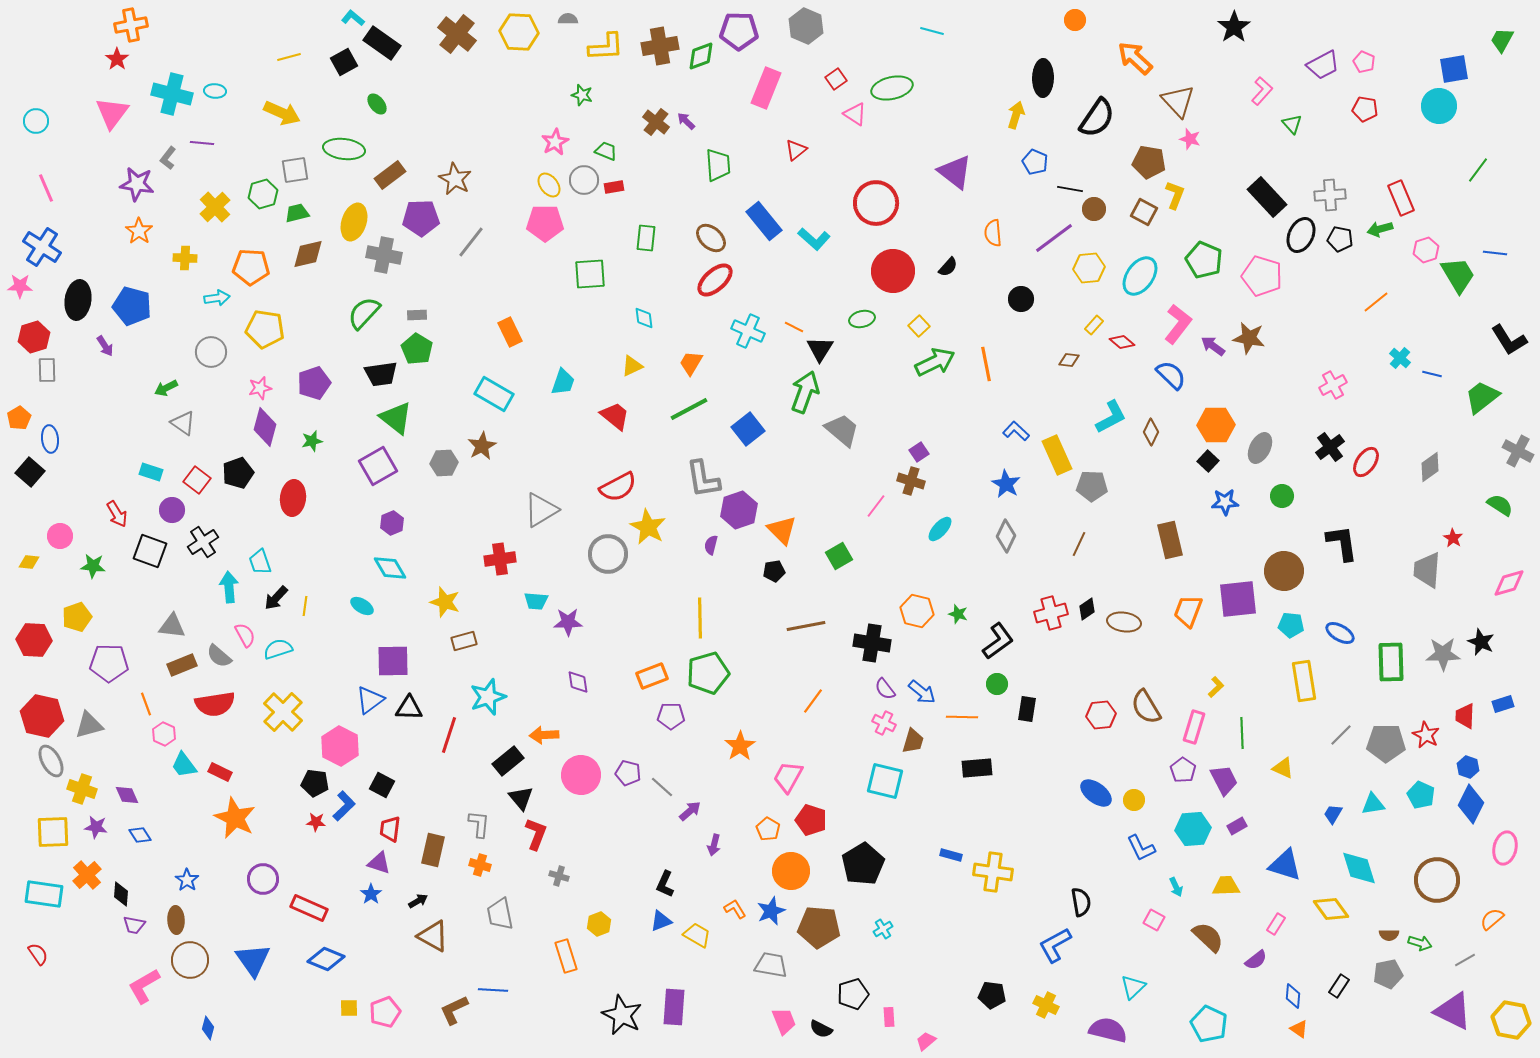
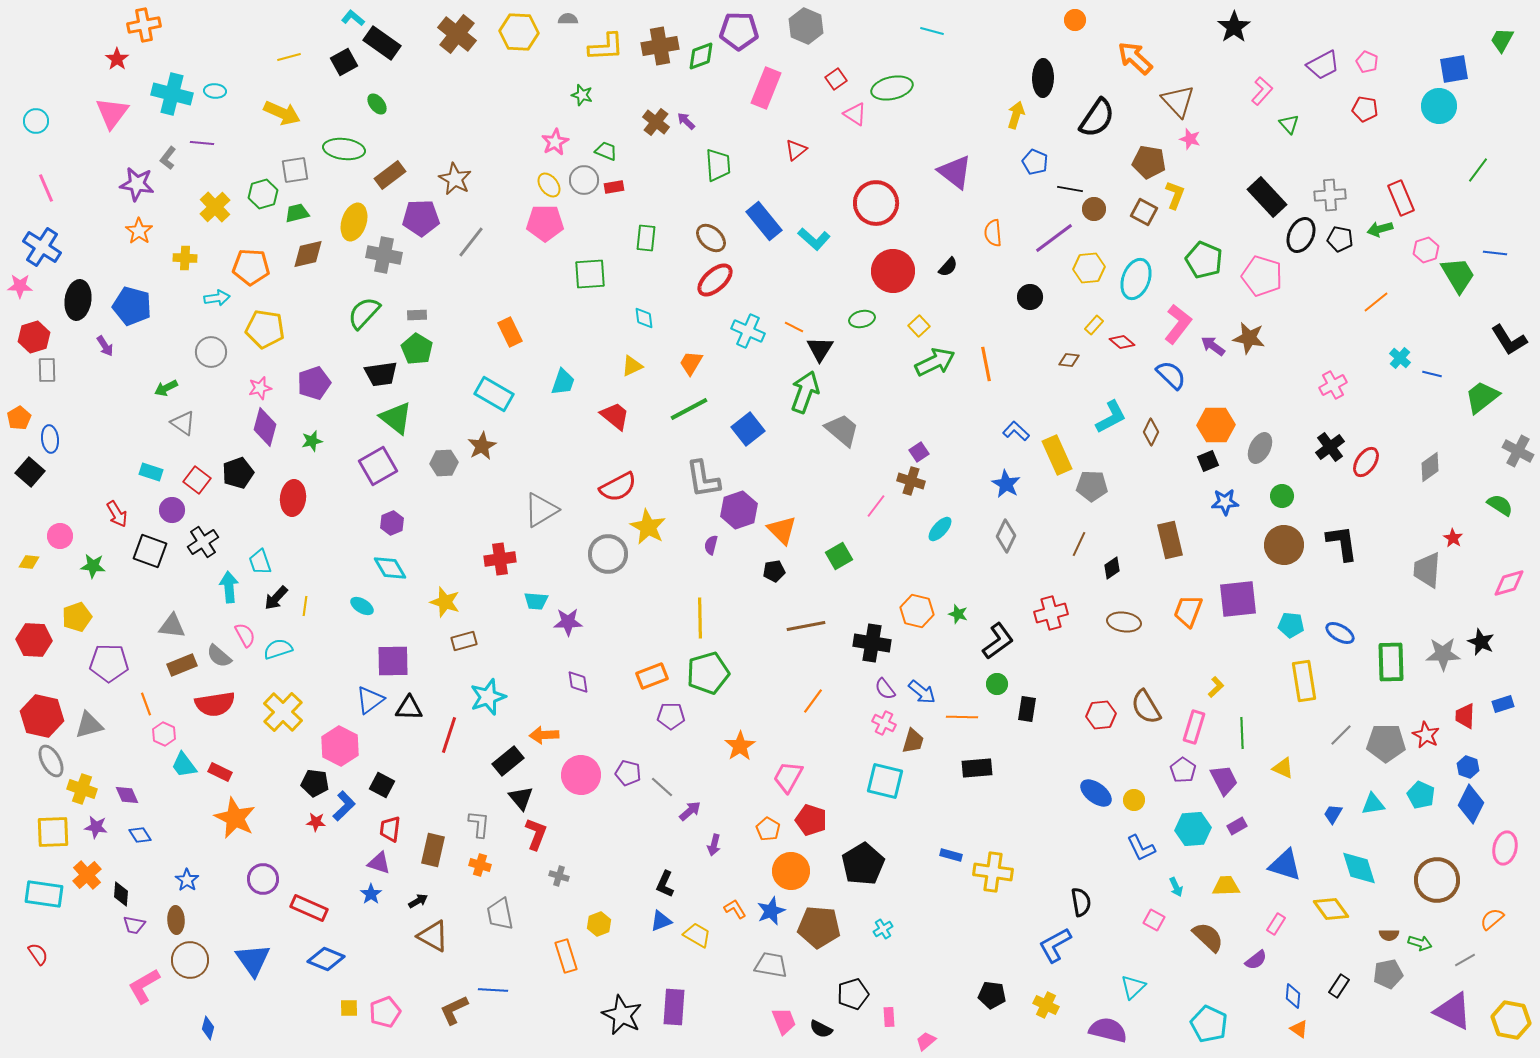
orange cross at (131, 25): moved 13 px right
pink pentagon at (1364, 62): moved 3 px right
green triangle at (1292, 124): moved 3 px left
cyan ellipse at (1140, 276): moved 4 px left, 3 px down; rotated 15 degrees counterclockwise
black circle at (1021, 299): moved 9 px right, 2 px up
black square at (1208, 461): rotated 25 degrees clockwise
brown circle at (1284, 571): moved 26 px up
black diamond at (1087, 609): moved 25 px right, 41 px up
